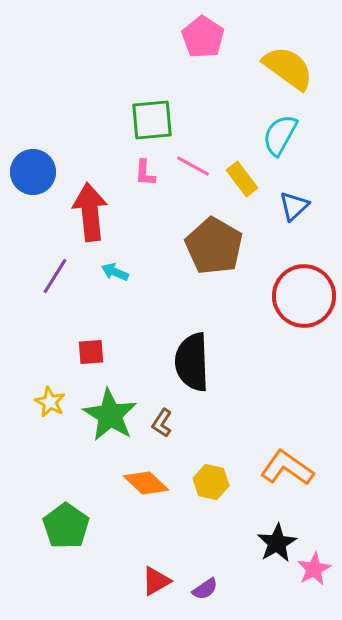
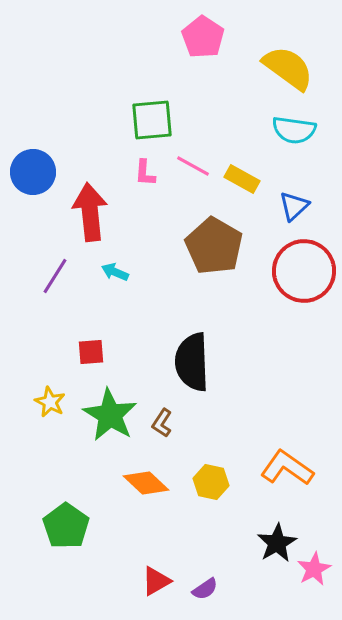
cyan semicircle: moved 14 px right, 5 px up; rotated 111 degrees counterclockwise
yellow rectangle: rotated 24 degrees counterclockwise
red circle: moved 25 px up
